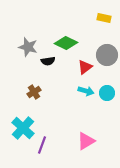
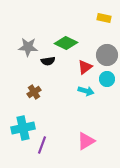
gray star: rotated 12 degrees counterclockwise
cyan circle: moved 14 px up
cyan cross: rotated 35 degrees clockwise
